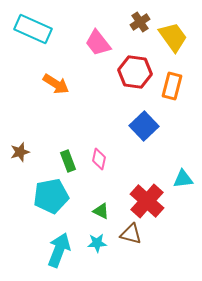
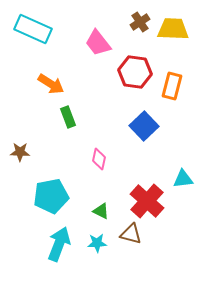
yellow trapezoid: moved 8 px up; rotated 52 degrees counterclockwise
orange arrow: moved 5 px left
brown star: rotated 18 degrees clockwise
green rectangle: moved 44 px up
cyan arrow: moved 6 px up
